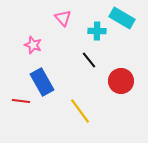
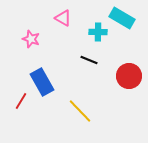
pink triangle: rotated 18 degrees counterclockwise
cyan cross: moved 1 px right, 1 px down
pink star: moved 2 px left, 6 px up
black line: rotated 30 degrees counterclockwise
red circle: moved 8 px right, 5 px up
red line: rotated 66 degrees counterclockwise
yellow line: rotated 8 degrees counterclockwise
